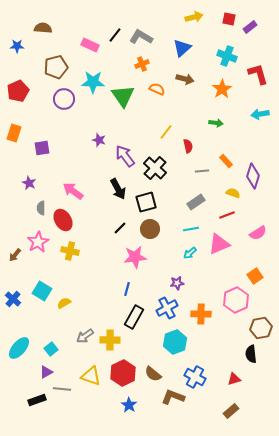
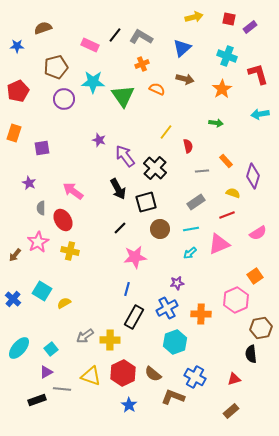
brown semicircle at (43, 28): rotated 24 degrees counterclockwise
brown circle at (150, 229): moved 10 px right
